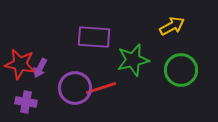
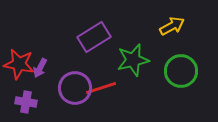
purple rectangle: rotated 36 degrees counterclockwise
red star: moved 1 px left
green circle: moved 1 px down
